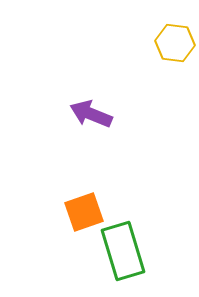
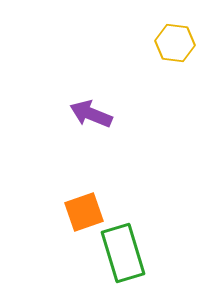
green rectangle: moved 2 px down
